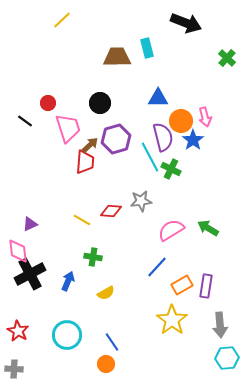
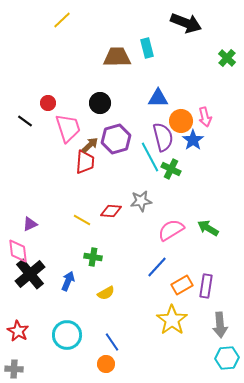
black cross at (30, 274): rotated 12 degrees counterclockwise
